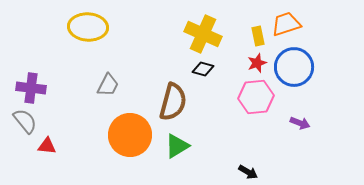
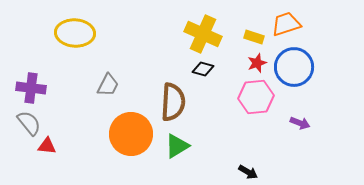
yellow ellipse: moved 13 px left, 6 px down
yellow rectangle: moved 4 px left, 1 px down; rotated 60 degrees counterclockwise
brown semicircle: rotated 12 degrees counterclockwise
gray semicircle: moved 4 px right, 2 px down
orange circle: moved 1 px right, 1 px up
